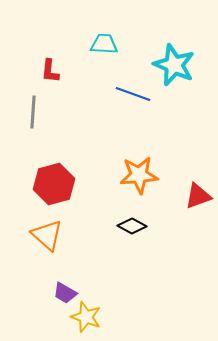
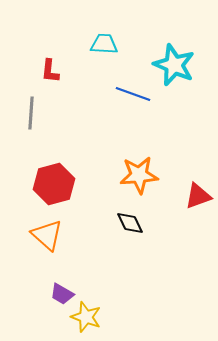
gray line: moved 2 px left, 1 px down
black diamond: moved 2 px left, 3 px up; rotated 36 degrees clockwise
purple trapezoid: moved 3 px left, 1 px down
